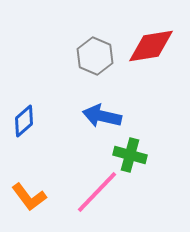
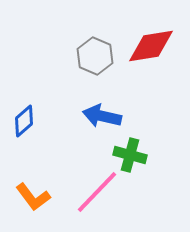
orange L-shape: moved 4 px right
